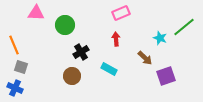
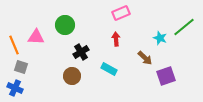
pink triangle: moved 24 px down
